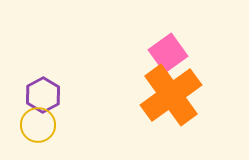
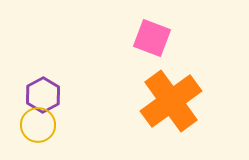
pink square: moved 16 px left, 15 px up; rotated 33 degrees counterclockwise
orange cross: moved 6 px down
